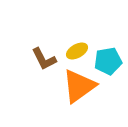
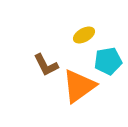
yellow ellipse: moved 7 px right, 16 px up
brown L-shape: moved 2 px right, 6 px down
